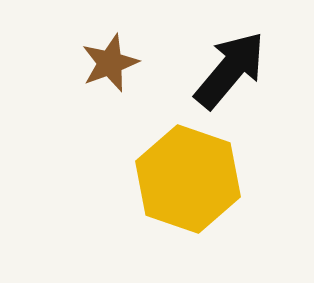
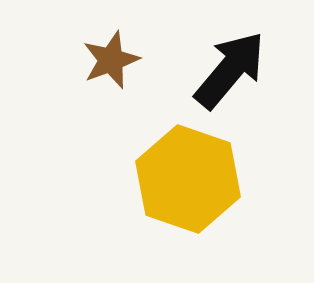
brown star: moved 1 px right, 3 px up
